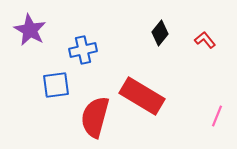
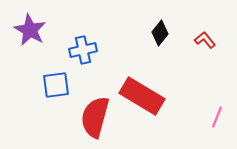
pink line: moved 1 px down
